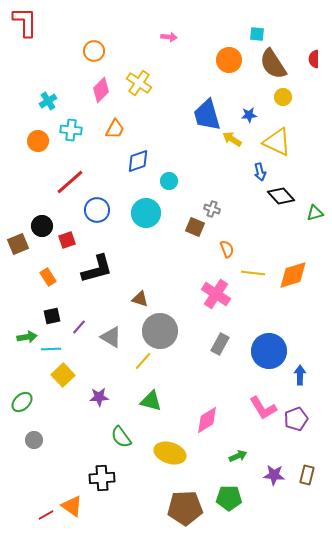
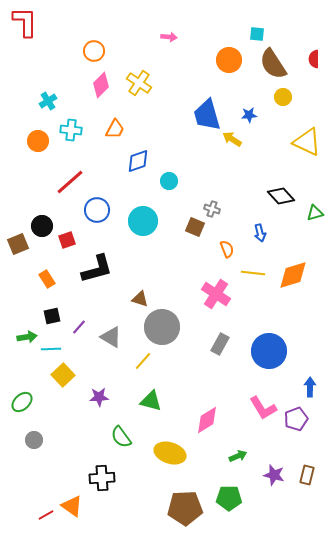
pink diamond at (101, 90): moved 5 px up
yellow triangle at (277, 142): moved 30 px right
blue arrow at (260, 172): moved 61 px down
cyan circle at (146, 213): moved 3 px left, 8 px down
orange rectangle at (48, 277): moved 1 px left, 2 px down
gray circle at (160, 331): moved 2 px right, 4 px up
blue arrow at (300, 375): moved 10 px right, 12 px down
purple star at (274, 475): rotated 10 degrees clockwise
